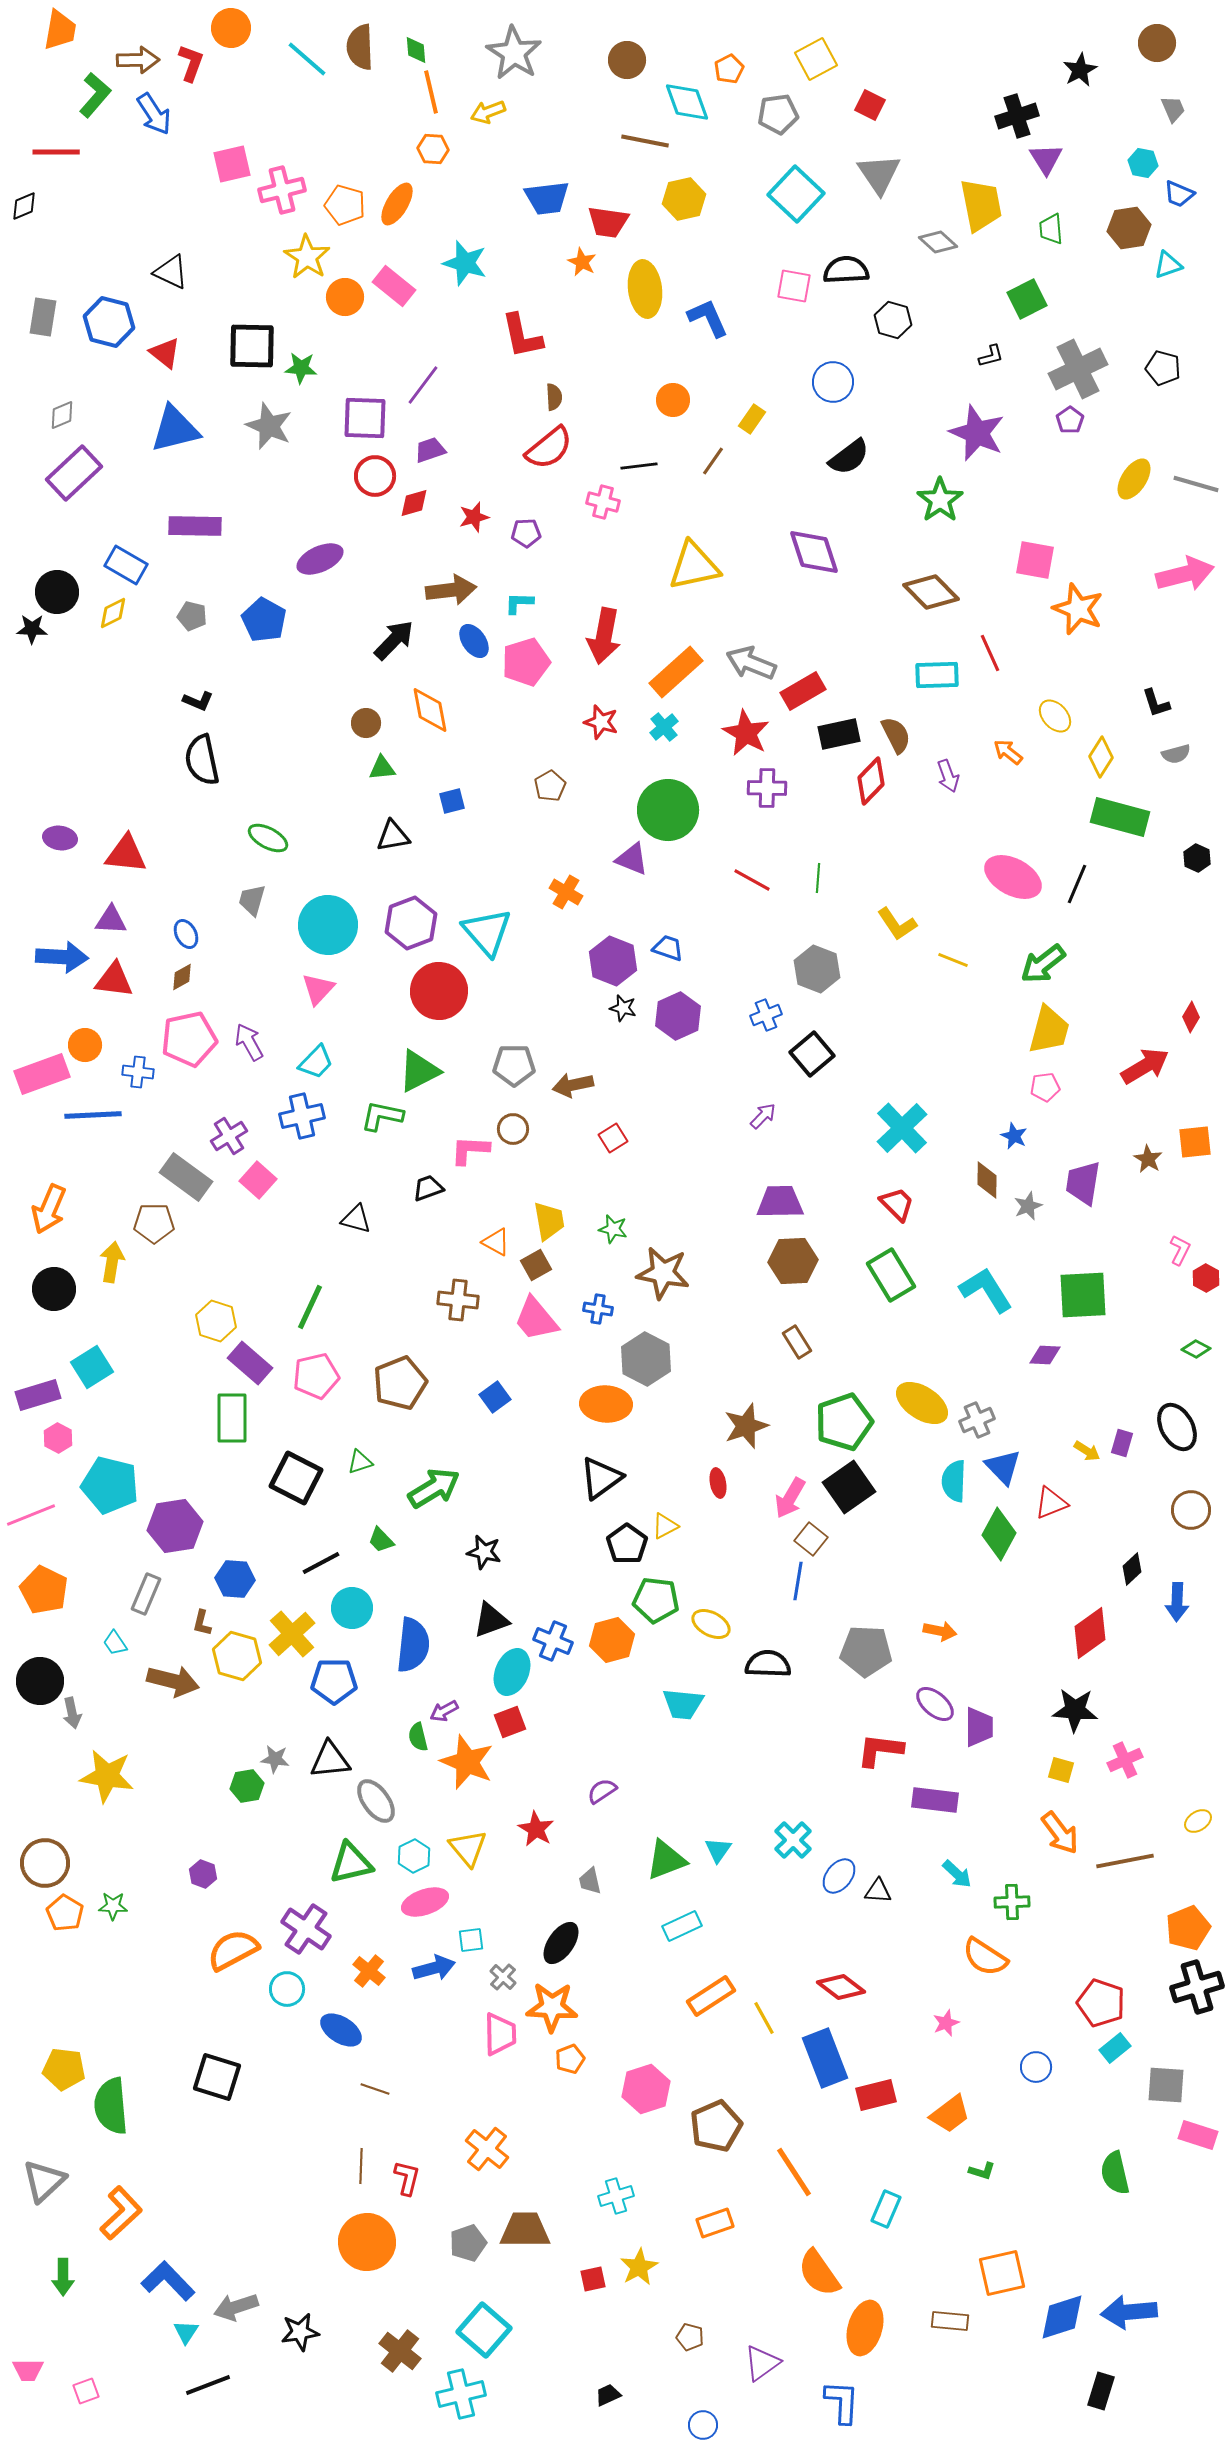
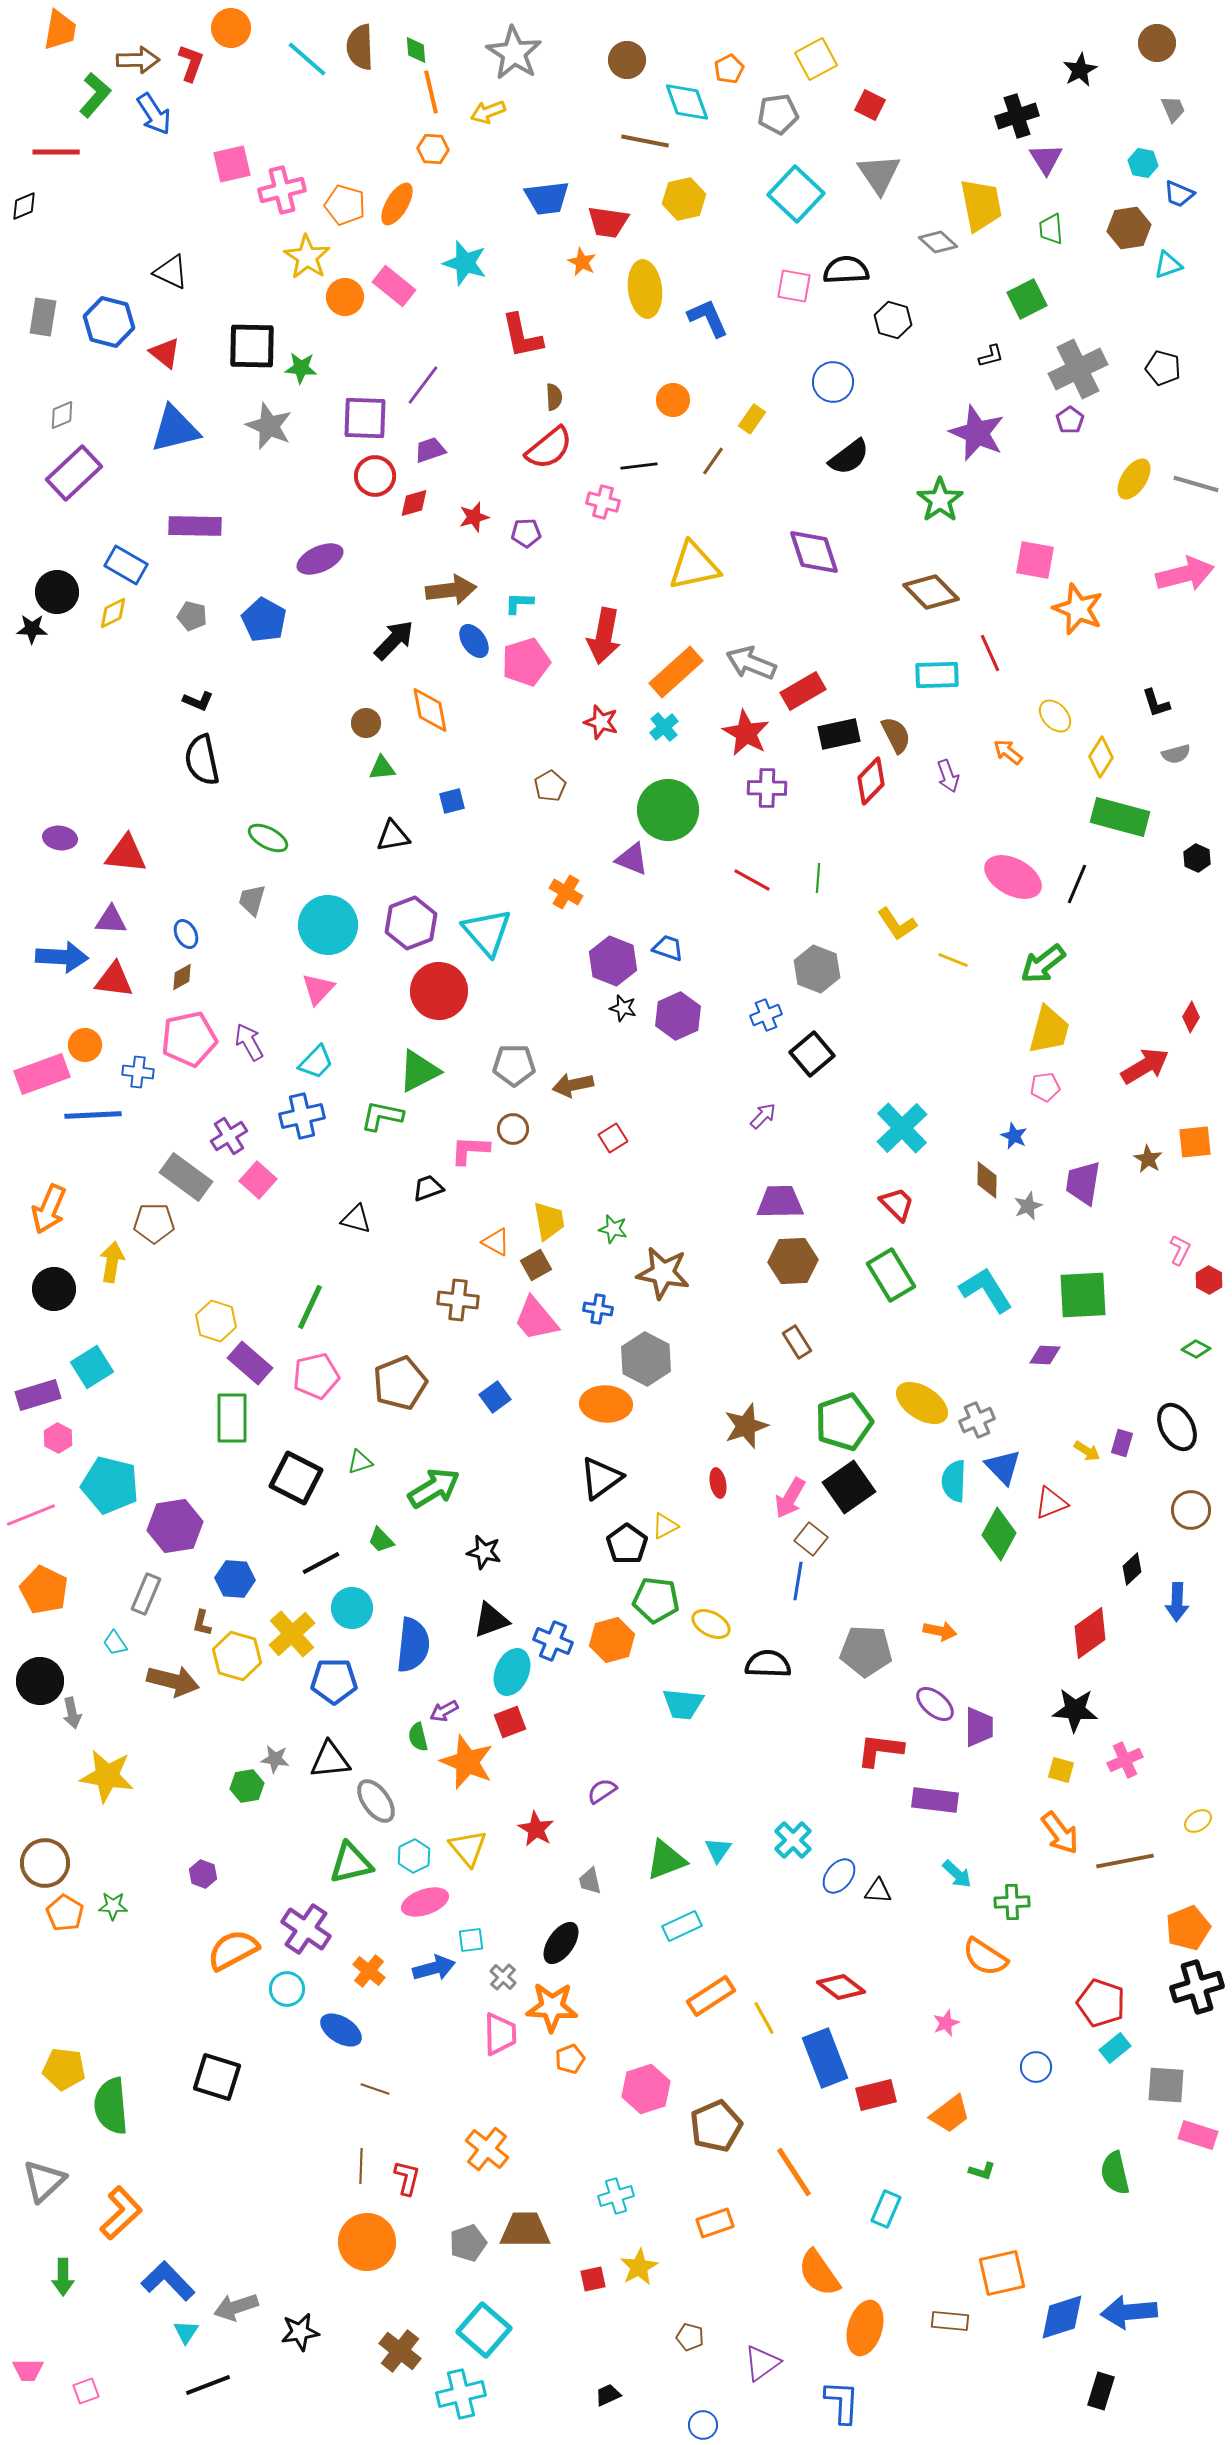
red hexagon at (1206, 1278): moved 3 px right, 2 px down
